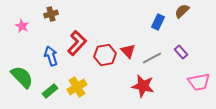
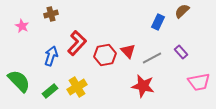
blue arrow: rotated 36 degrees clockwise
green semicircle: moved 3 px left, 4 px down
